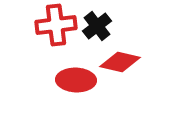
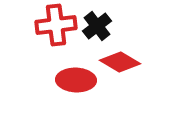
red diamond: rotated 18 degrees clockwise
